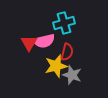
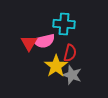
cyan cross: moved 1 px down; rotated 20 degrees clockwise
red semicircle: moved 3 px right, 1 px down
yellow star: rotated 20 degrees counterclockwise
